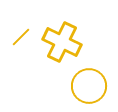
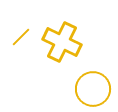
yellow circle: moved 4 px right, 3 px down
